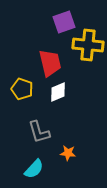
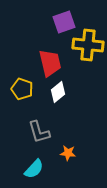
white diamond: rotated 15 degrees counterclockwise
